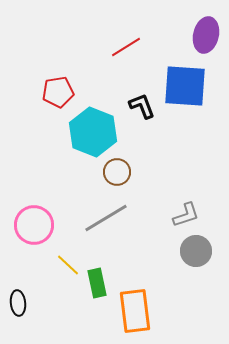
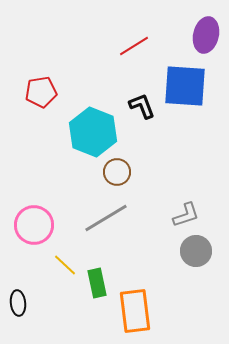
red line: moved 8 px right, 1 px up
red pentagon: moved 17 px left
yellow line: moved 3 px left
